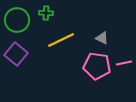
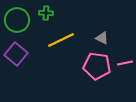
pink line: moved 1 px right
